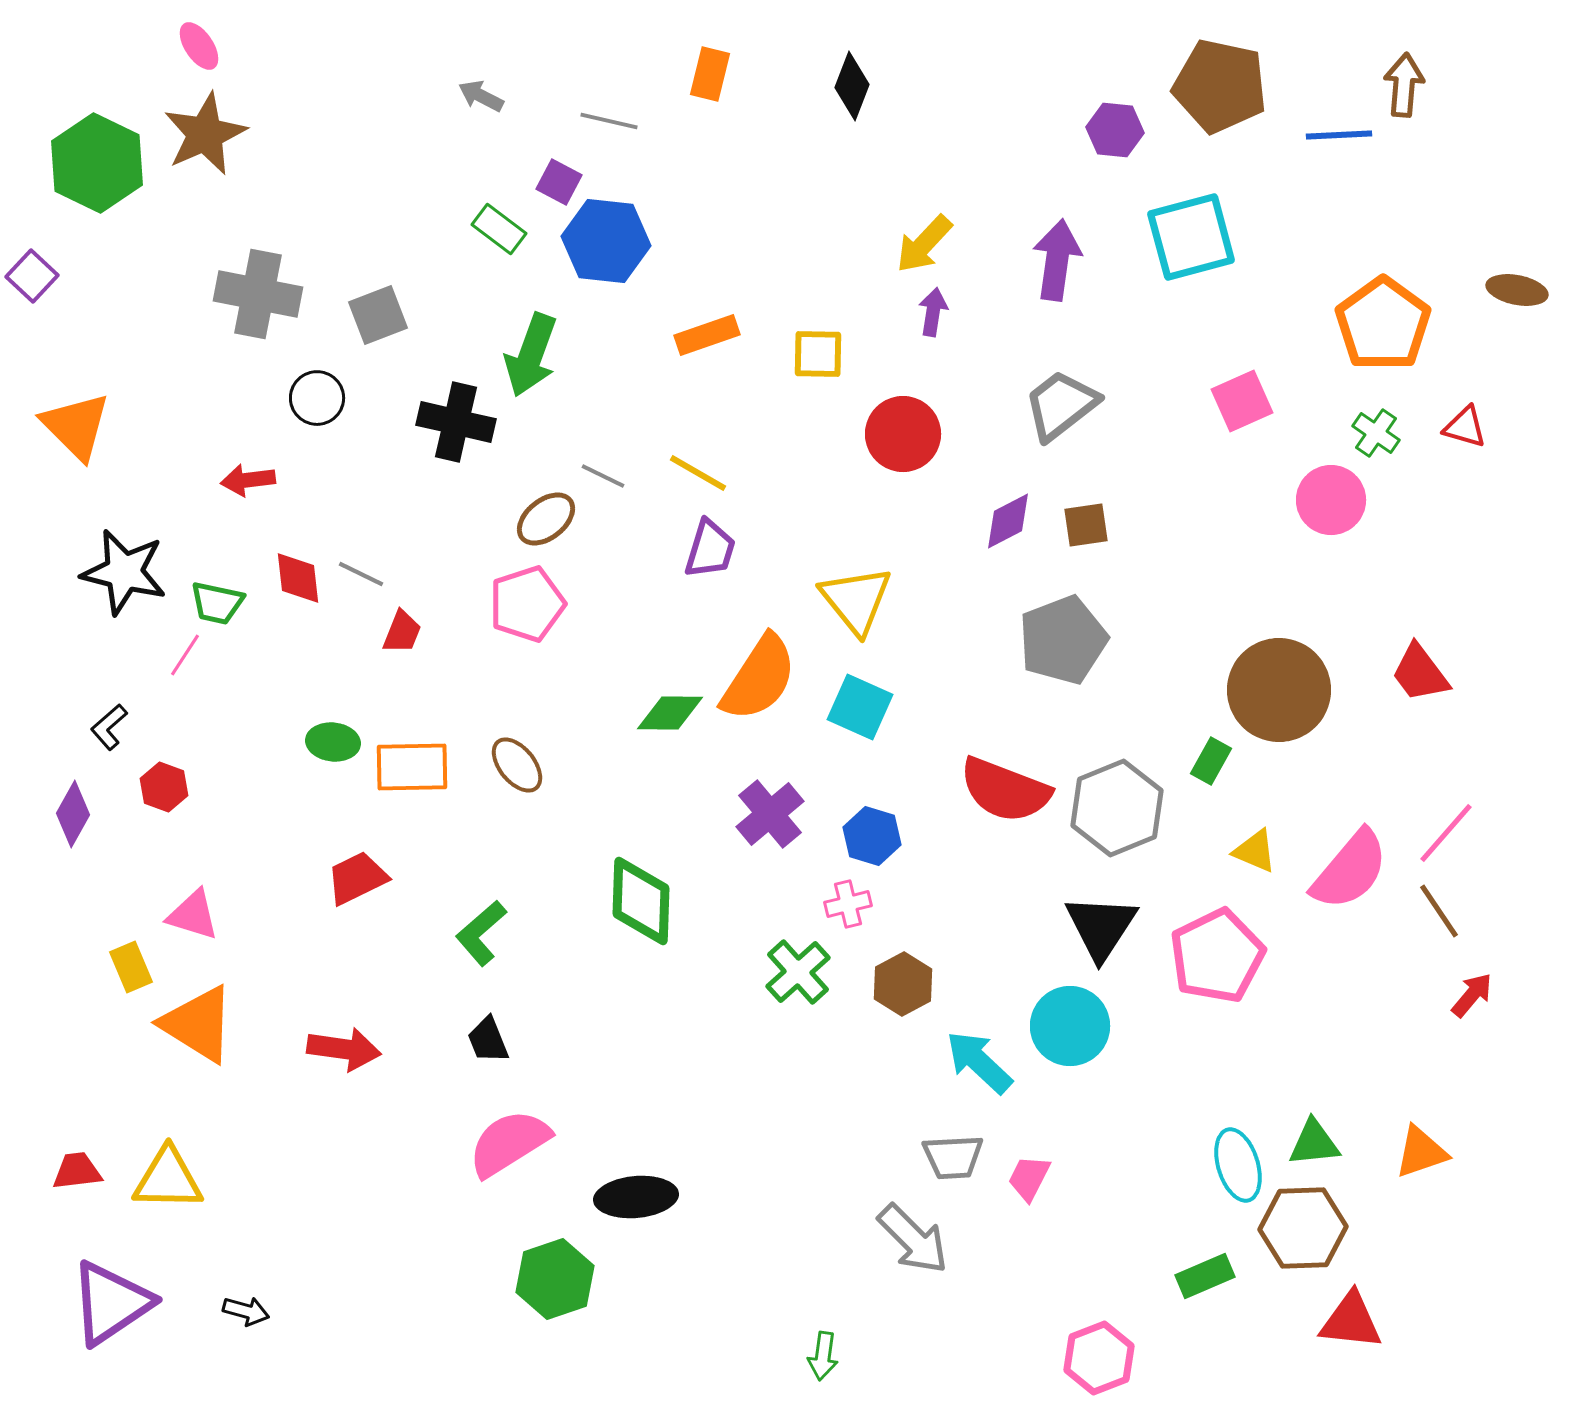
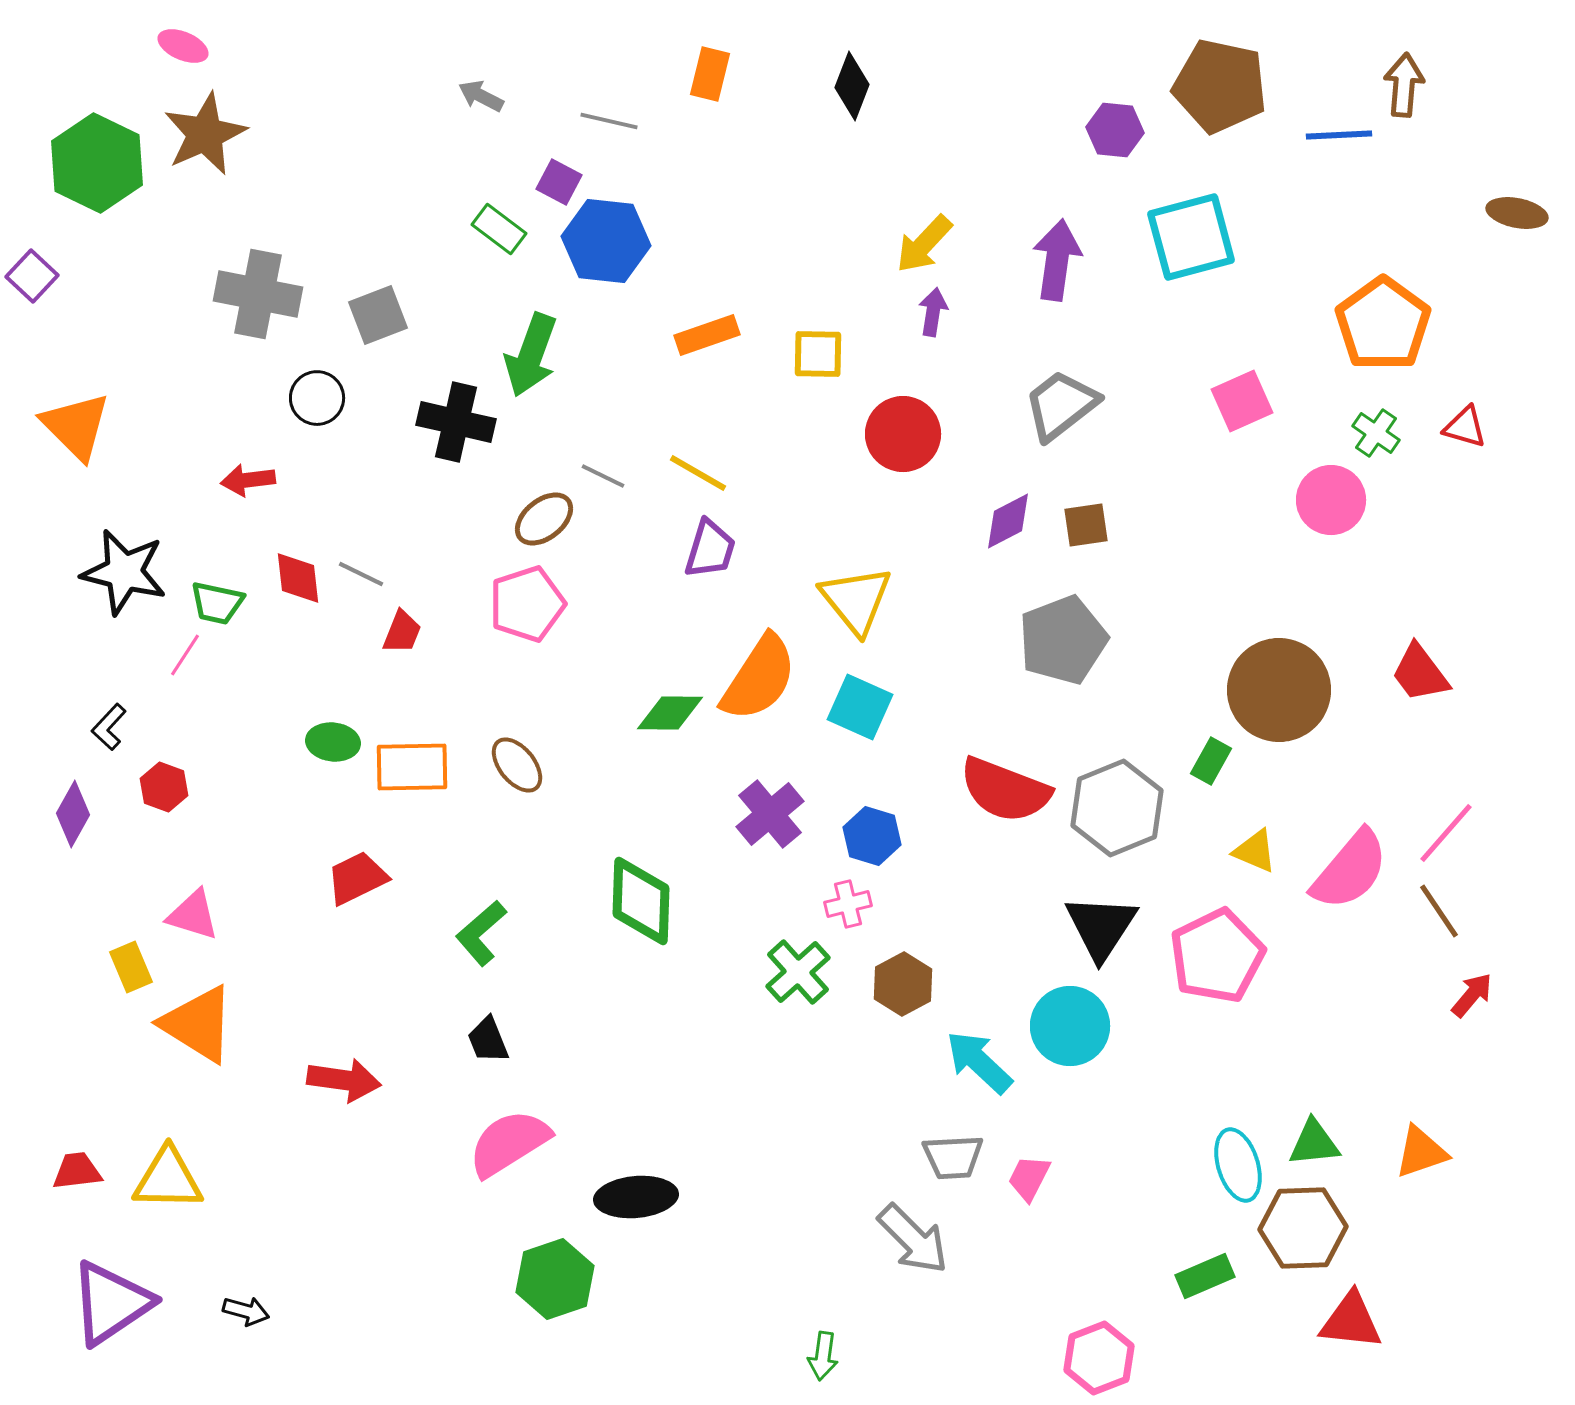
pink ellipse at (199, 46): moved 16 px left; rotated 33 degrees counterclockwise
brown ellipse at (1517, 290): moved 77 px up
brown ellipse at (546, 519): moved 2 px left
black L-shape at (109, 727): rotated 6 degrees counterclockwise
red arrow at (344, 1049): moved 31 px down
